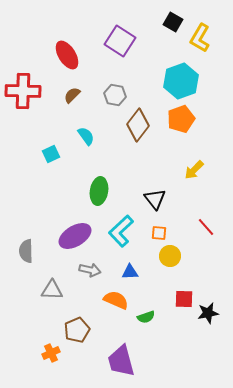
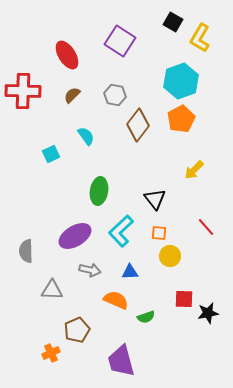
orange pentagon: rotated 8 degrees counterclockwise
